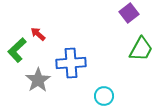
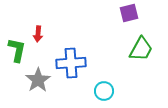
purple square: rotated 24 degrees clockwise
red arrow: rotated 126 degrees counterclockwise
green L-shape: rotated 145 degrees clockwise
cyan circle: moved 5 px up
